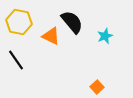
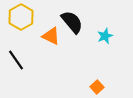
yellow hexagon: moved 2 px right, 5 px up; rotated 20 degrees clockwise
